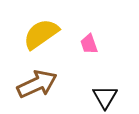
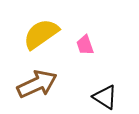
pink trapezoid: moved 4 px left, 1 px down
black triangle: rotated 28 degrees counterclockwise
